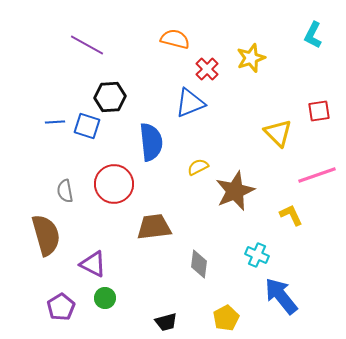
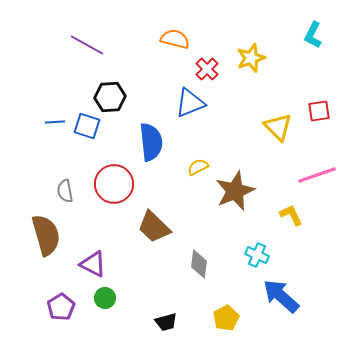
yellow triangle: moved 6 px up
brown trapezoid: rotated 129 degrees counterclockwise
blue arrow: rotated 9 degrees counterclockwise
